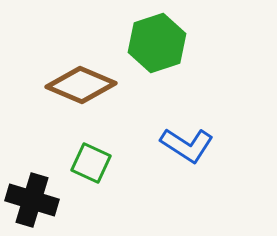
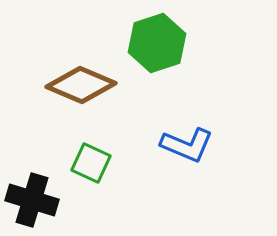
blue L-shape: rotated 10 degrees counterclockwise
